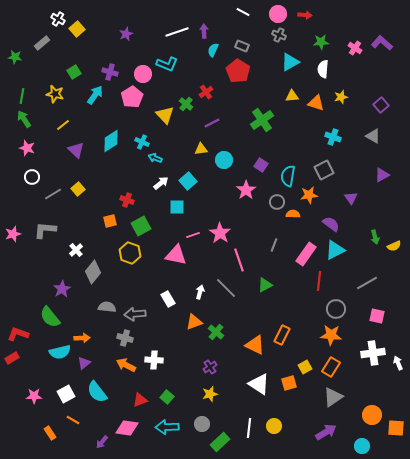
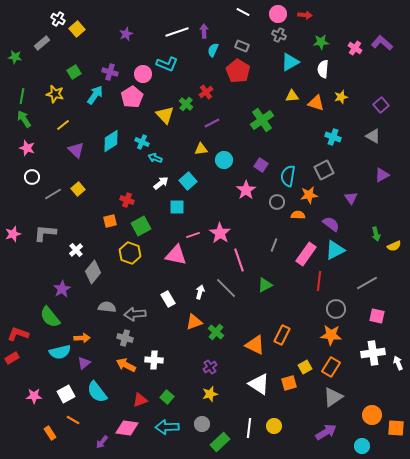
orange semicircle at (293, 214): moved 5 px right, 1 px down
gray L-shape at (45, 230): moved 3 px down
green arrow at (375, 237): moved 1 px right, 3 px up
